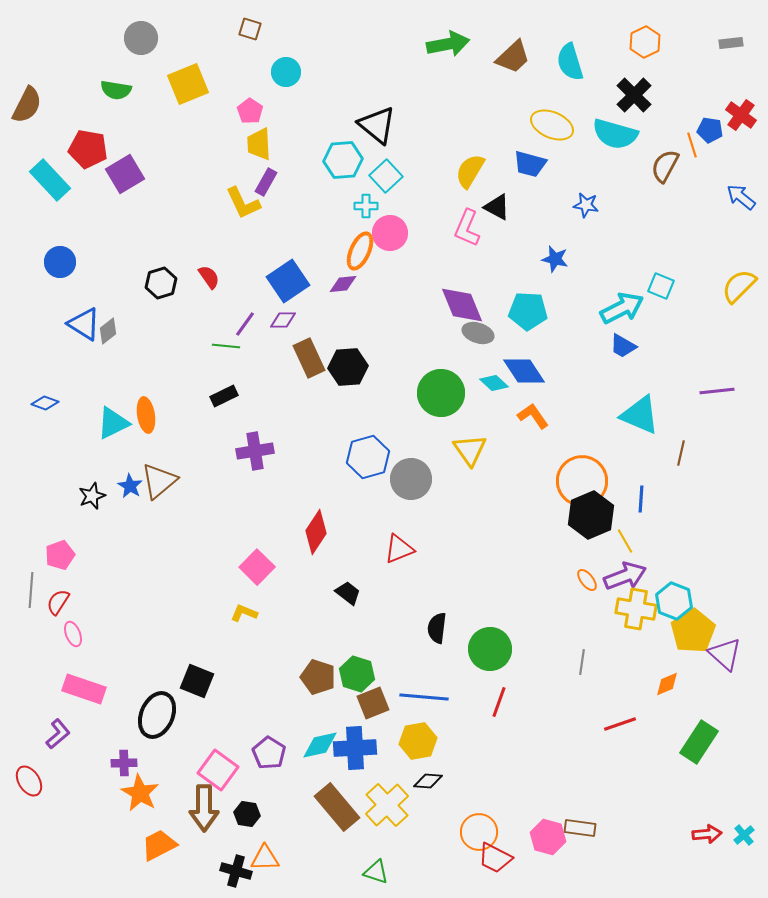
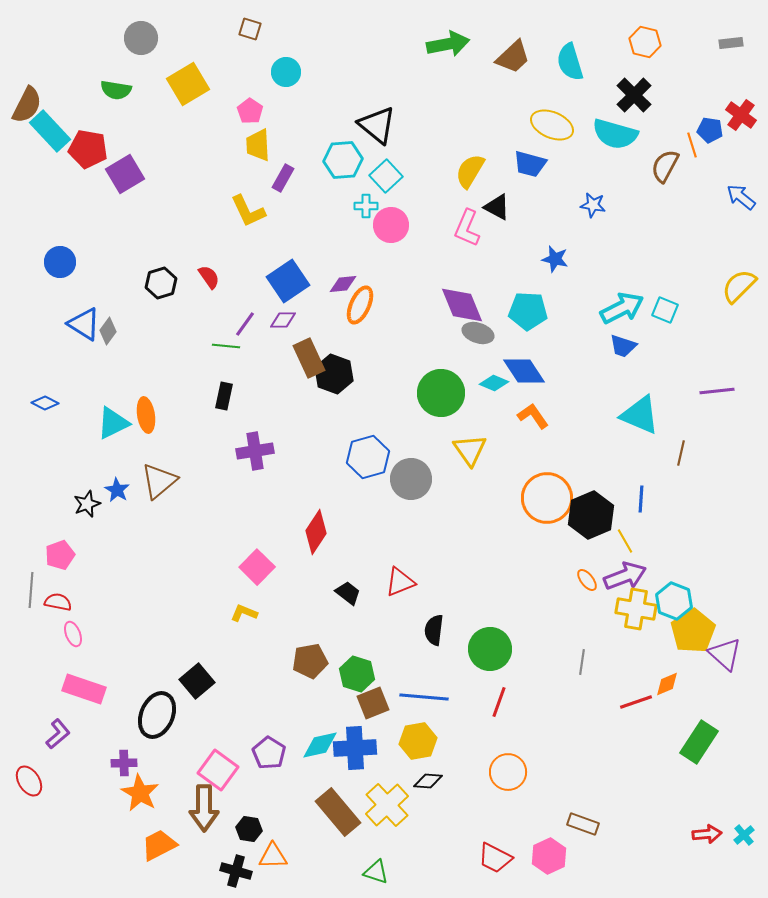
orange hexagon at (645, 42): rotated 20 degrees counterclockwise
yellow square at (188, 84): rotated 9 degrees counterclockwise
yellow trapezoid at (259, 144): moved 1 px left, 1 px down
cyan rectangle at (50, 180): moved 49 px up
purple rectangle at (266, 182): moved 17 px right, 4 px up
yellow L-shape at (243, 203): moved 5 px right, 8 px down
blue star at (586, 205): moved 7 px right
pink circle at (390, 233): moved 1 px right, 8 px up
orange ellipse at (360, 251): moved 54 px down
cyan square at (661, 286): moved 4 px right, 24 px down
gray diamond at (108, 331): rotated 16 degrees counterclockwise
blue trapezoid at (623, 346): rotated 12 degrees counterclockwise
black hexagon at (348, 367): moved 14 px left, 7 px down; rotated 24 degrees clockwise
cyan diamond at (494, 383): rotated 20 degrees counterclockwise
black rectangle at (224, 396): rotated 52 degrees counterclockwise
blue diamond at (45, 403): rotated 8 degrees clockwise
orange circle at (582, 481): moved 35 px left, 17 px down
blue star at (130, 486): moved 13 px left, 4 px down
black star at (92, 496): moved 5 px left, 8 px down
red triangle at (399, 549): moved 1 px right, 33 px down
red semicircle at (58, 602): rotated 68 degrees clockwise
black semicircle at (437, 628): moved 3 px left, 2 px down
brown pentagon at (318, 677): moved 8 px left, 16 px up; rotated 28 degrees counterclockwise
black square at (197, 681): rotated 28 degrees clockwise
red line at (620, 724): moved 16 px right, 22 px up
brown rectangle at (337, 807): moved 1 px right, 5 px down
black hexagon at (247, 814): moved 2 px right, 15 px down
brown rectangle at (580, 828): moved 3 px right, 4 px up; rotated 12 degrees clockwise
orange circle at (479, 832): moved 29 px right, 60 px up
pink hexagon at (548, 837): moved 1 px right, 19 px down; rotated 20 degrees clockwise
orange triangle at (265, 858): moved 8 px right, 2 px up
